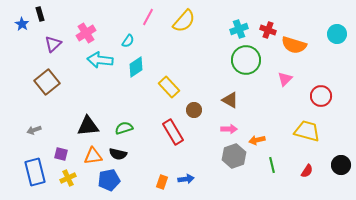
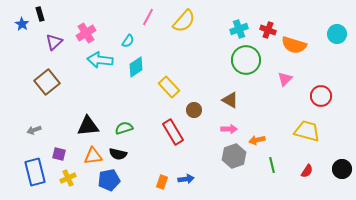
purple triangle: moved 1 px right, 2 px up
purple square: moved 2 px left
black circle: moved 1 px right, 4 px down
